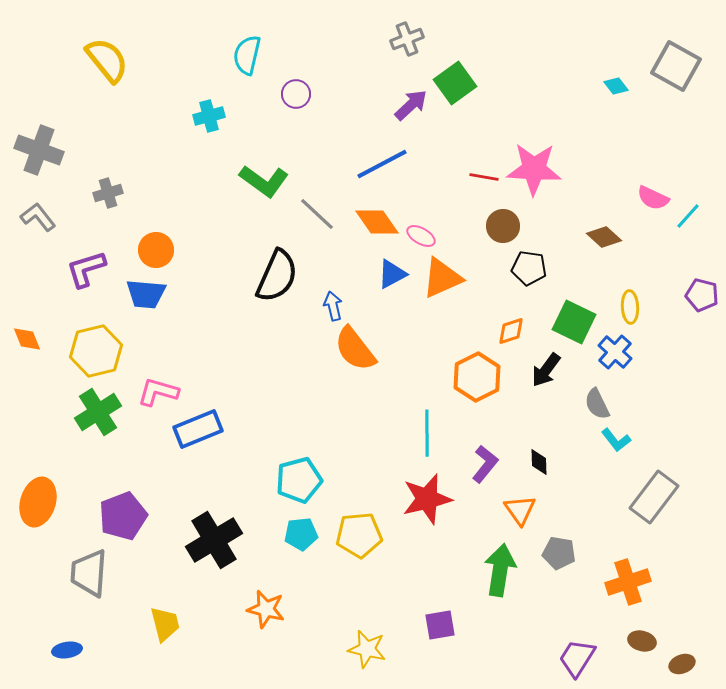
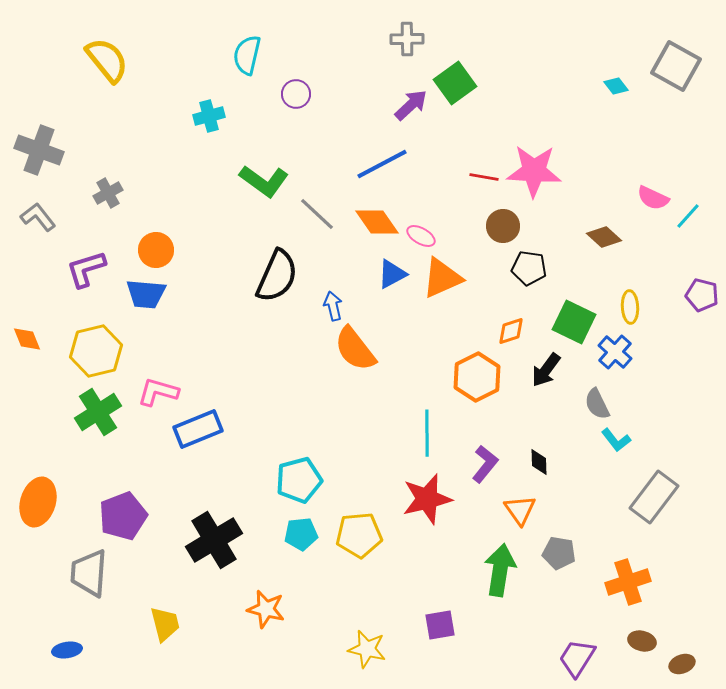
gray cross at (407, 39): rotated 20 degrees clockwise
pink star at (534, 169): moved 2 px down
gray cross at (108, 193): rotated 12 degrees counterclockwise
